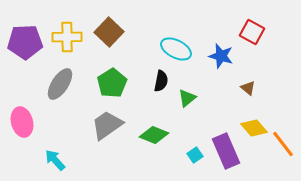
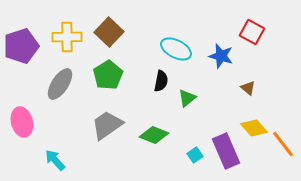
purple pentagon: moved 4 px left, 4 px down; rotated 16 degrees counterclockwise
green pentagon: moved 4 px left, 8 px up
